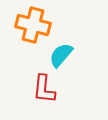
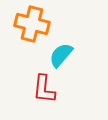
orange cross: moved 1 px left, 1 px up
